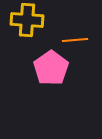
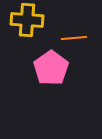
orange line: moved 1 px left, 2 px up
